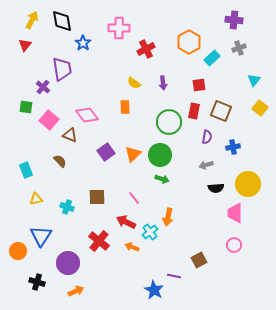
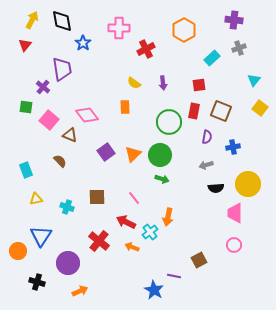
orange hexagon at (189, 42): moved 5 px left, 12 px up
orange arrow at (76, 291): moved 4 px right
